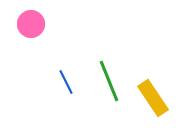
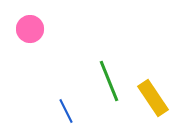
pink circle: moved 1 px left, 5 px down
blue line: moved 29 px down
